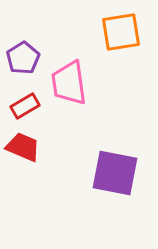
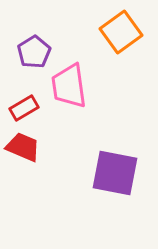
orange square: rotated 27 degrees counterclockwise
purple pentagon: moved 11 px right, 6 px up
pink trapezoid: moved 3 px down
red rectangle: moved 1 px left, 2 px down
